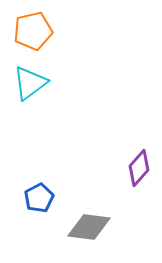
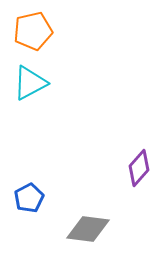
cyan triangle: rotated 9 degrees clockwise
blue pentagon: moved 10 px left
gray diamond: moved 1 px left, 2 px down
